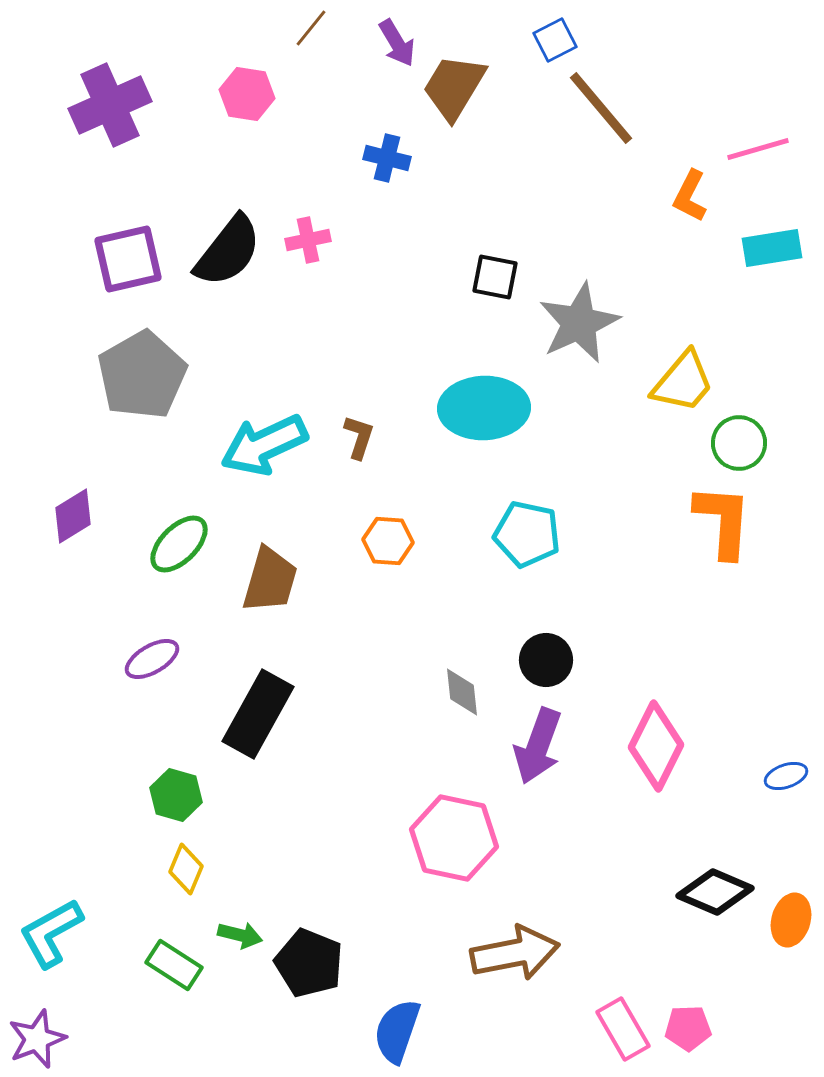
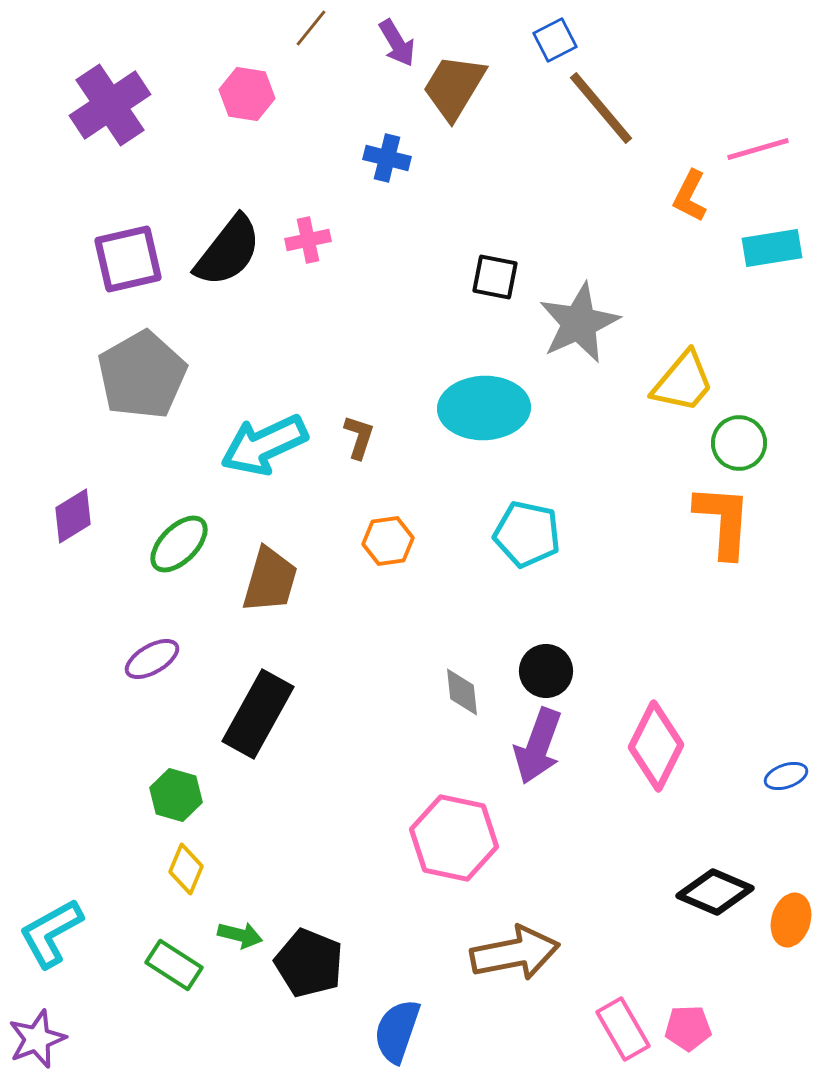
purple cross at (110, 105): rotated 10 degrees counterclockwise
orange hexagon at (388, 541): rotated 12 degrees counterclockwise
black circle at (546, 660): moved 11 px down
